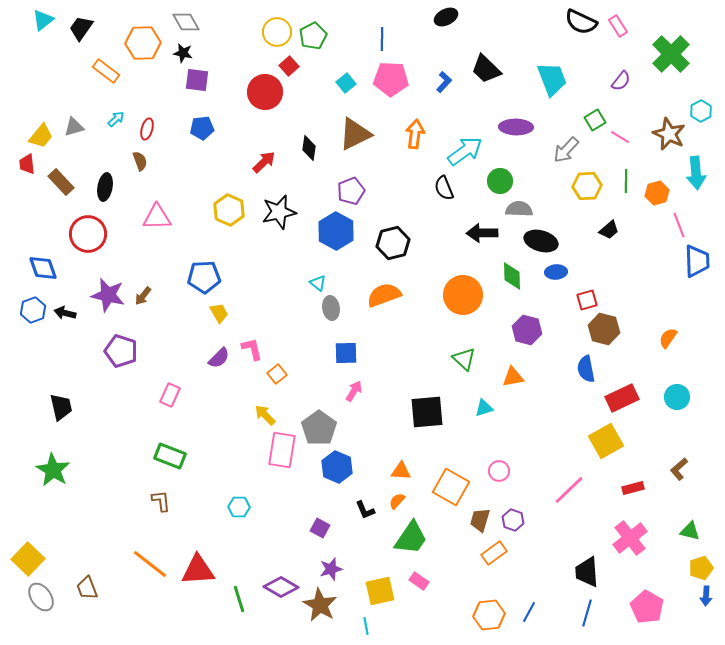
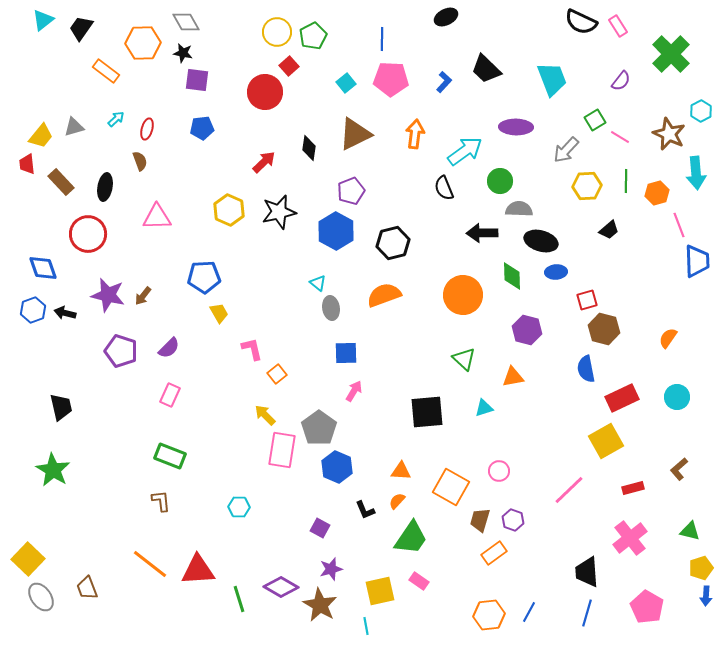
purple semicircle at (219, 358): moved 50 px left, 10 px up
